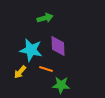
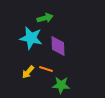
cyan star: moved 12 px up
yellow arrow: moved 8 px right
